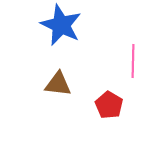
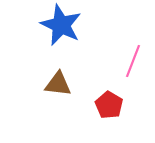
pink line: rotated 20 degrees clockwise
